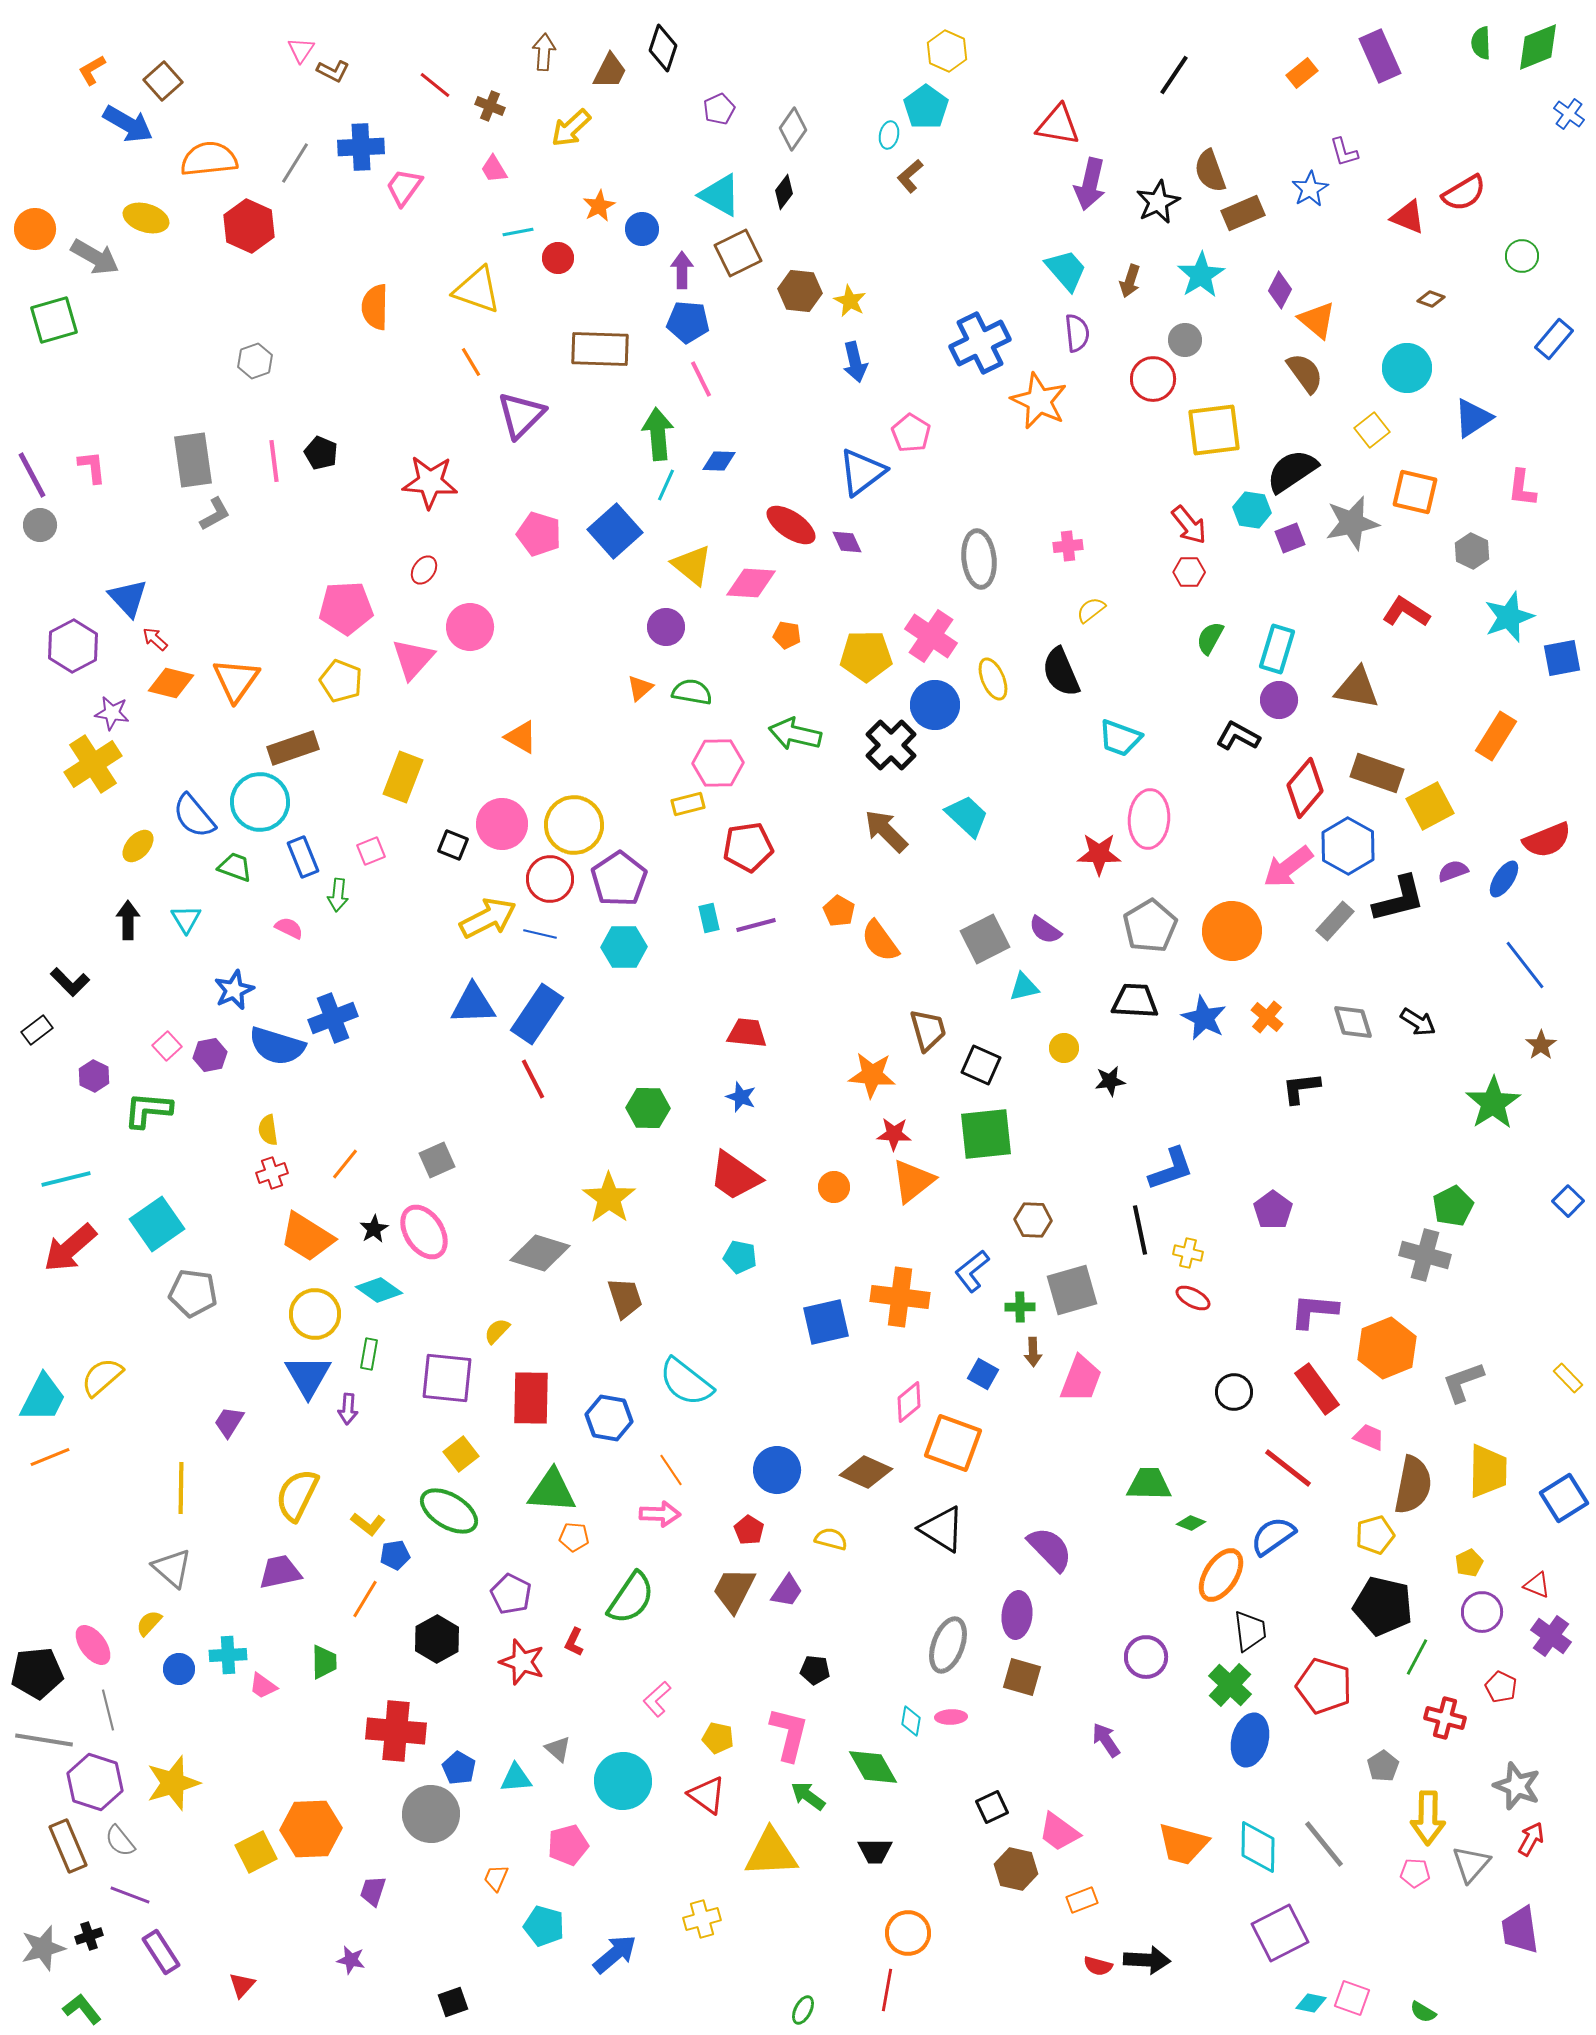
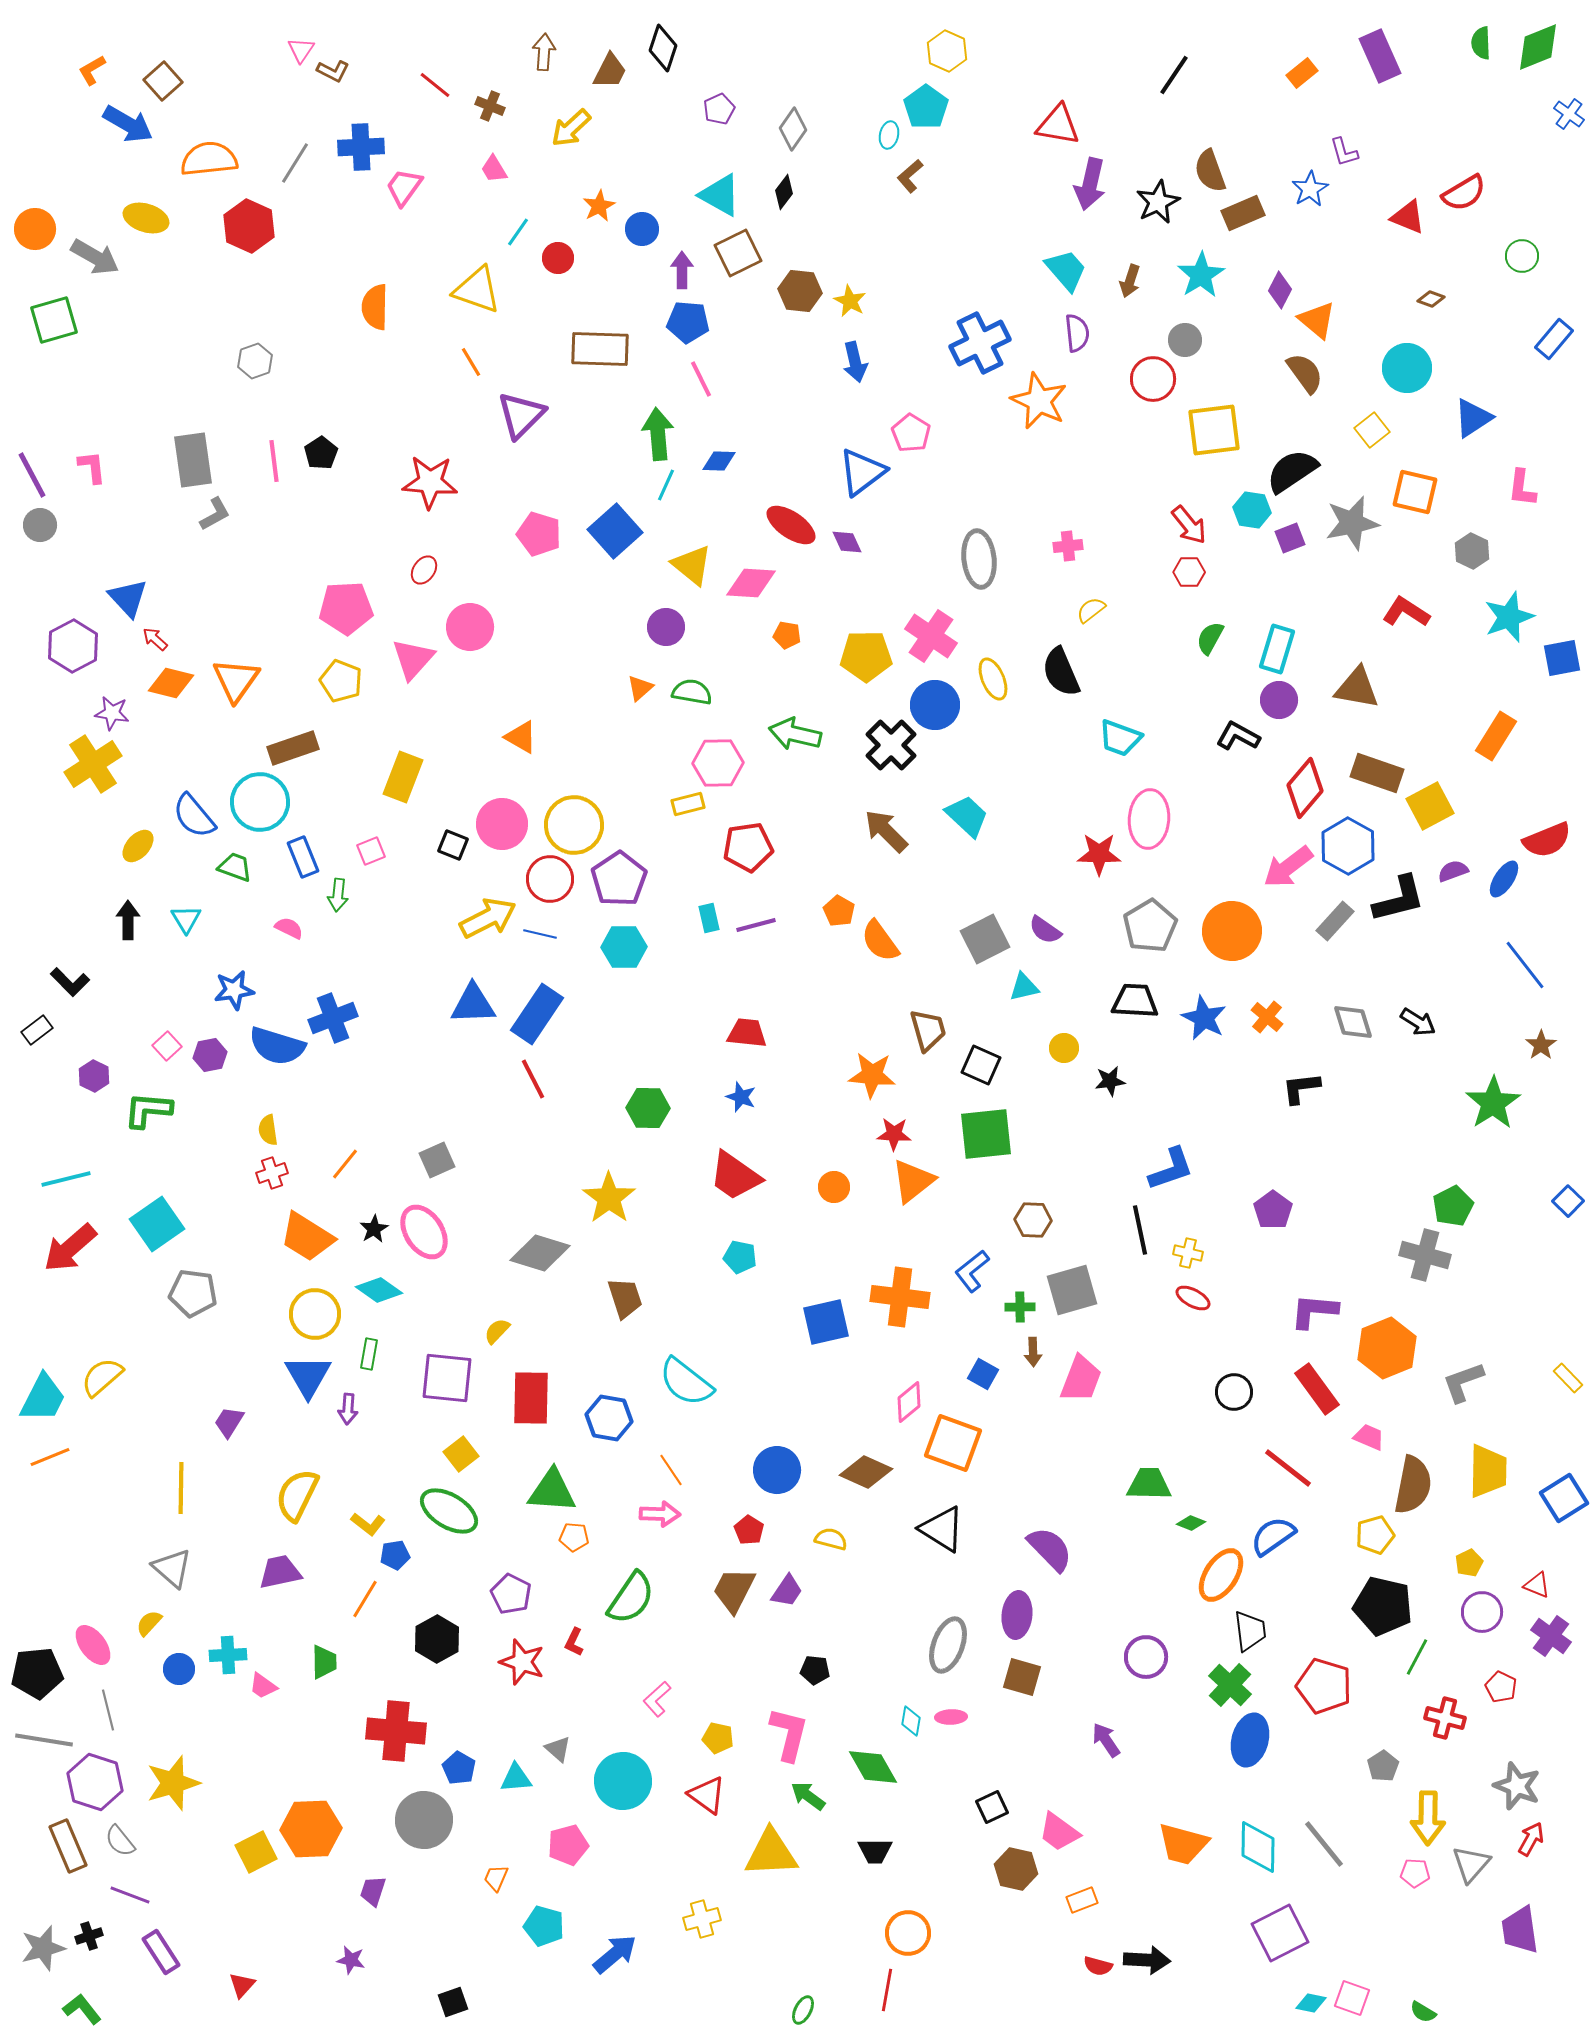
cyan line at (518, 232): rotated 44 degrees counterclockwise
black pentagon at (321, 453): rotated 16 degrees clockwise
blue star at (234, 990): rotated 15 degrees clockwise
gray circle at (431, 1814): moved 7 px left, 6 px down
